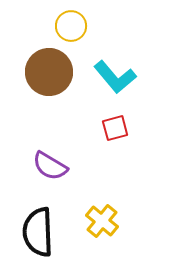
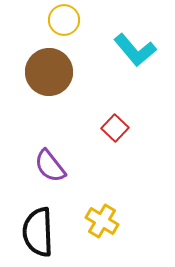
yellow circle: moved 7 px left, 6 px up
cyan L-shape: moved 20 px right, 27 px up
red square: rotated 32 degrees counterclockwise
purple semicircle: rotated 21 degrees clockwise
yellow cross: rotated 8 degrees counterclockwise
